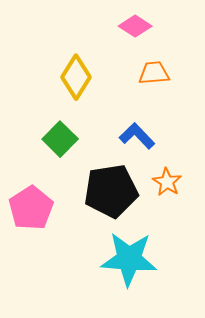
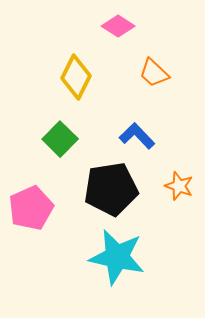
pink diamond: moved 17 px left
orange trapezoid: rotated 132 degrees counterclockwise
yellow diamond: rotated 6 degrees counterclockwise
orange star: moved 12 px right, 4 px down; rotated 12 degrees counterclockwise
black pentagon: moved 2 px up
pink pentagon: rotated 9 degrees clockwise
cyan star: moved 12 px left, 2 px up; rotated 8 degrees clockwise
